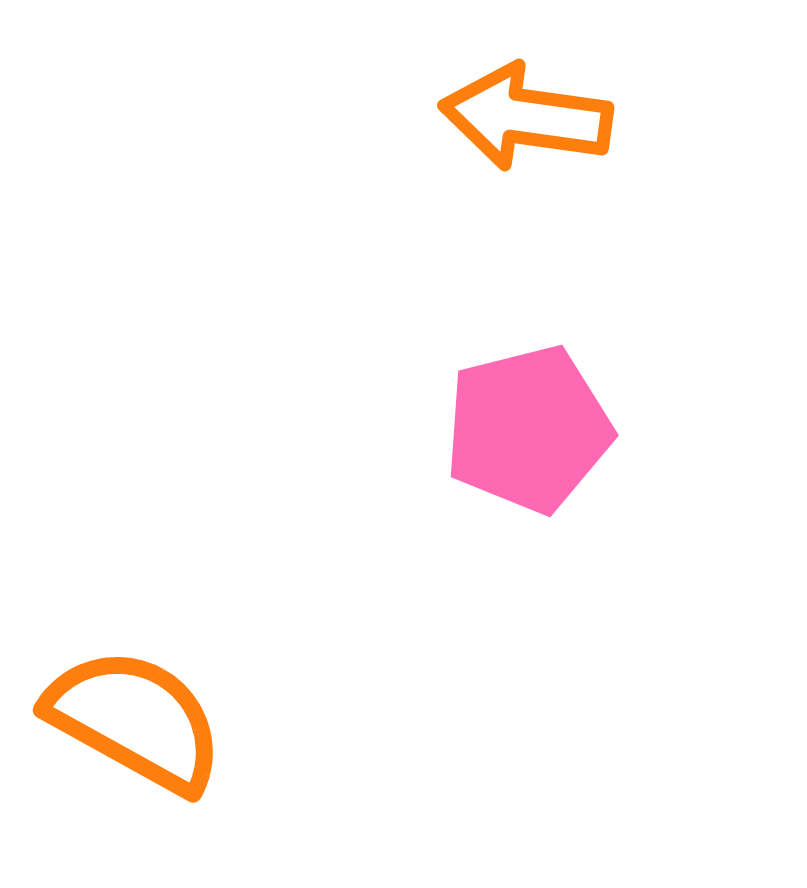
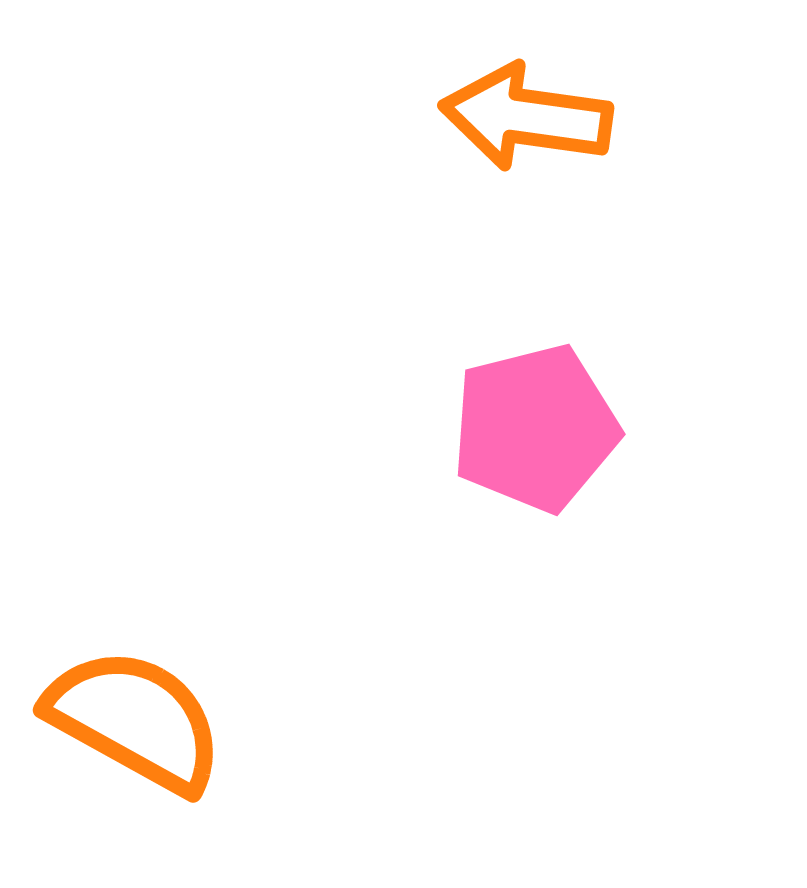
pink pentagon: moved 7 px right, 1 px up
